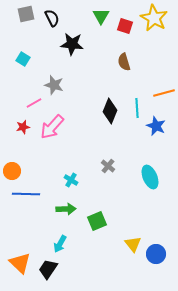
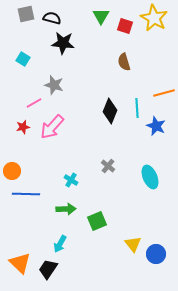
black semicircle: rotated 48 degrees counterclockwise
black star: moved 9 px left, 1 px up
